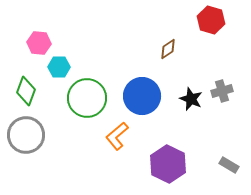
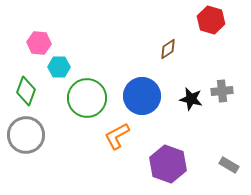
gray cross: rotated 10 degrees clockwise
black star: rotated 10 degrees counterclockwise
orange L-shape: rotated 12 degrees clockwise
purple hexagon: rotated 6 degrees counterclockwise
